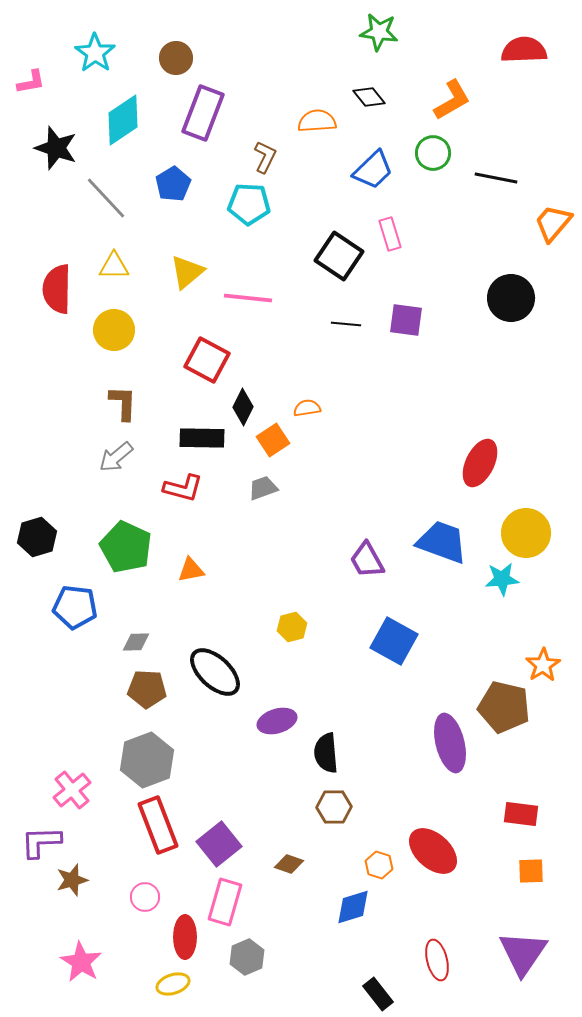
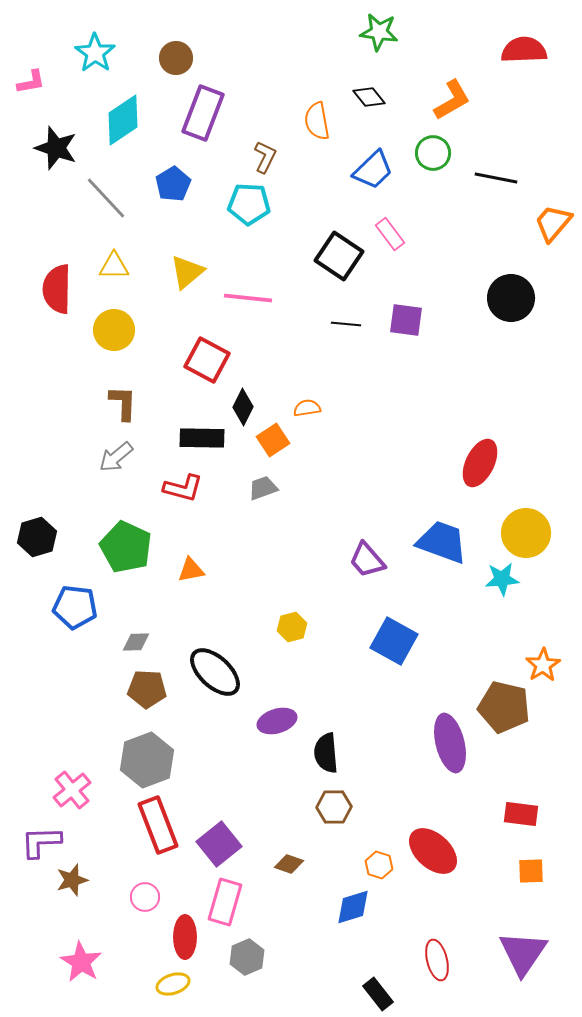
orange semicircle at (317, 121): rotated 96 degrees counterclockwise
pink rectangle at (390, 234): rotated 20 degrees counterclockwise
purple trapezoid at (367, 560): rotated 12 degrees counterclockwise
